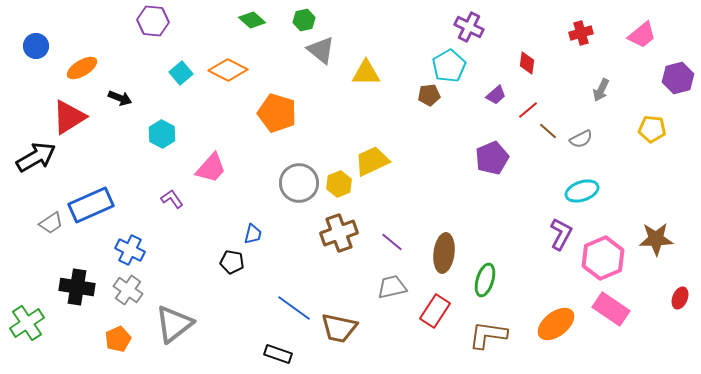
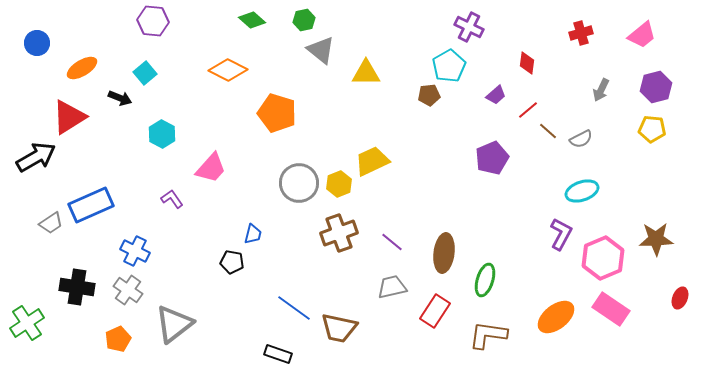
blue circle at (36, 46): moved 1 px right, 3 px up
cyan square at (181, 73): moved 36 px left
purple hexagon at (678, 78): moved 22 px left, 9 px down
blue cross at (130, 250): moved 5 px right, 1 px down
orange ellipse at (556, 324): moved 7 px up
